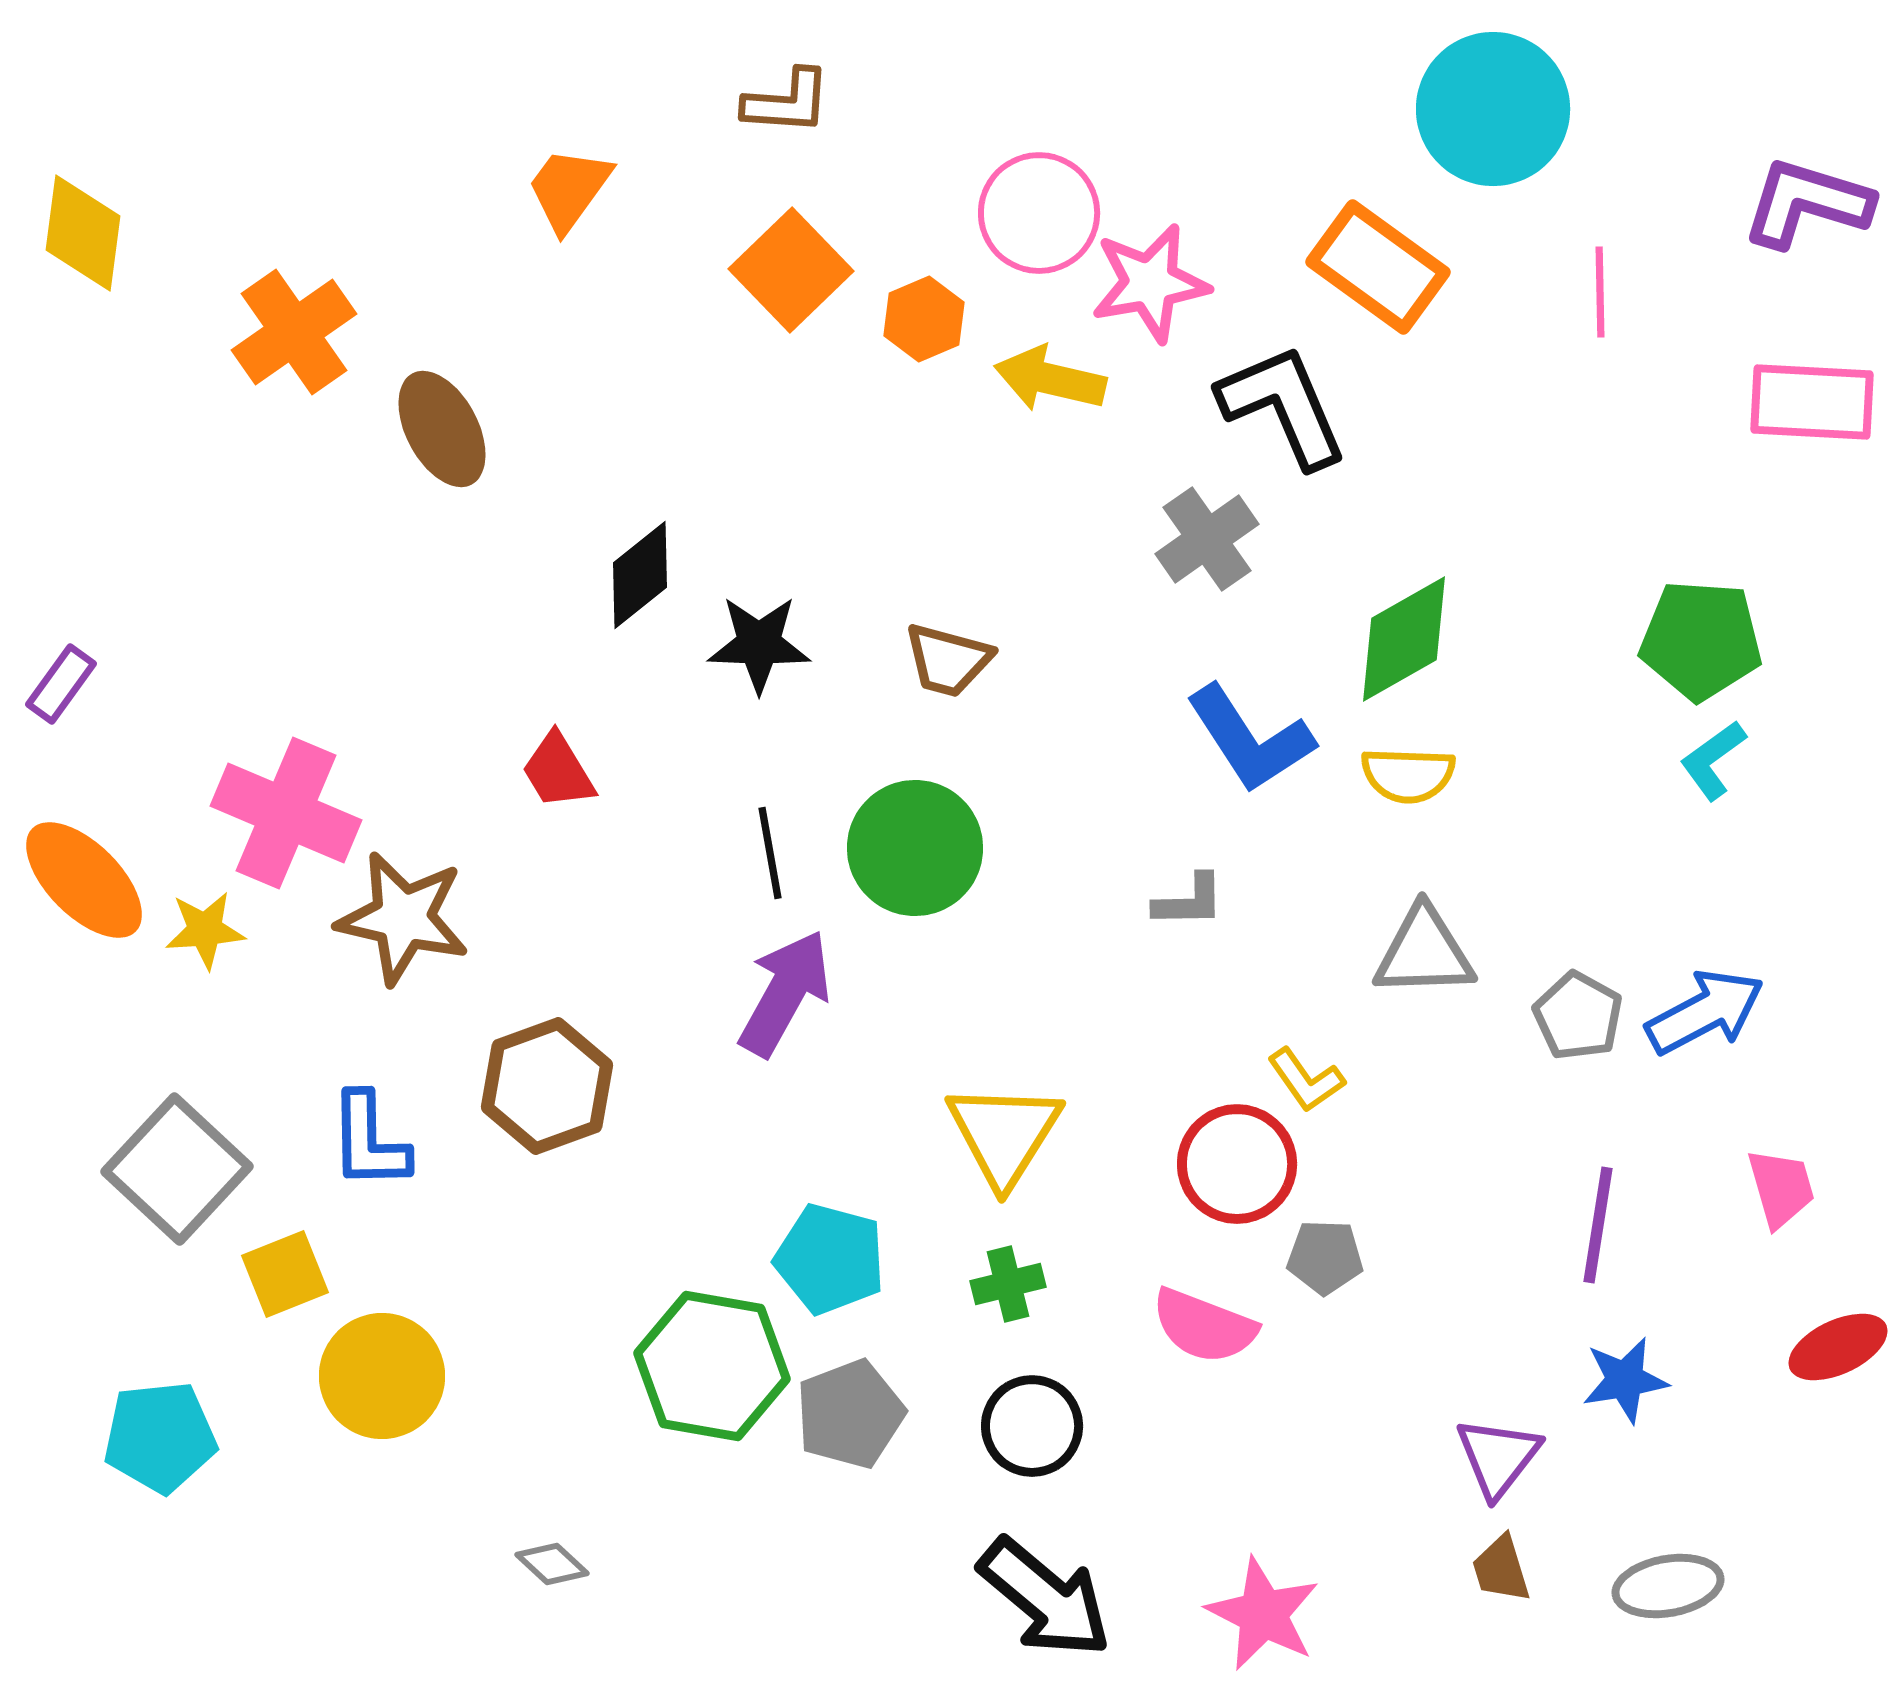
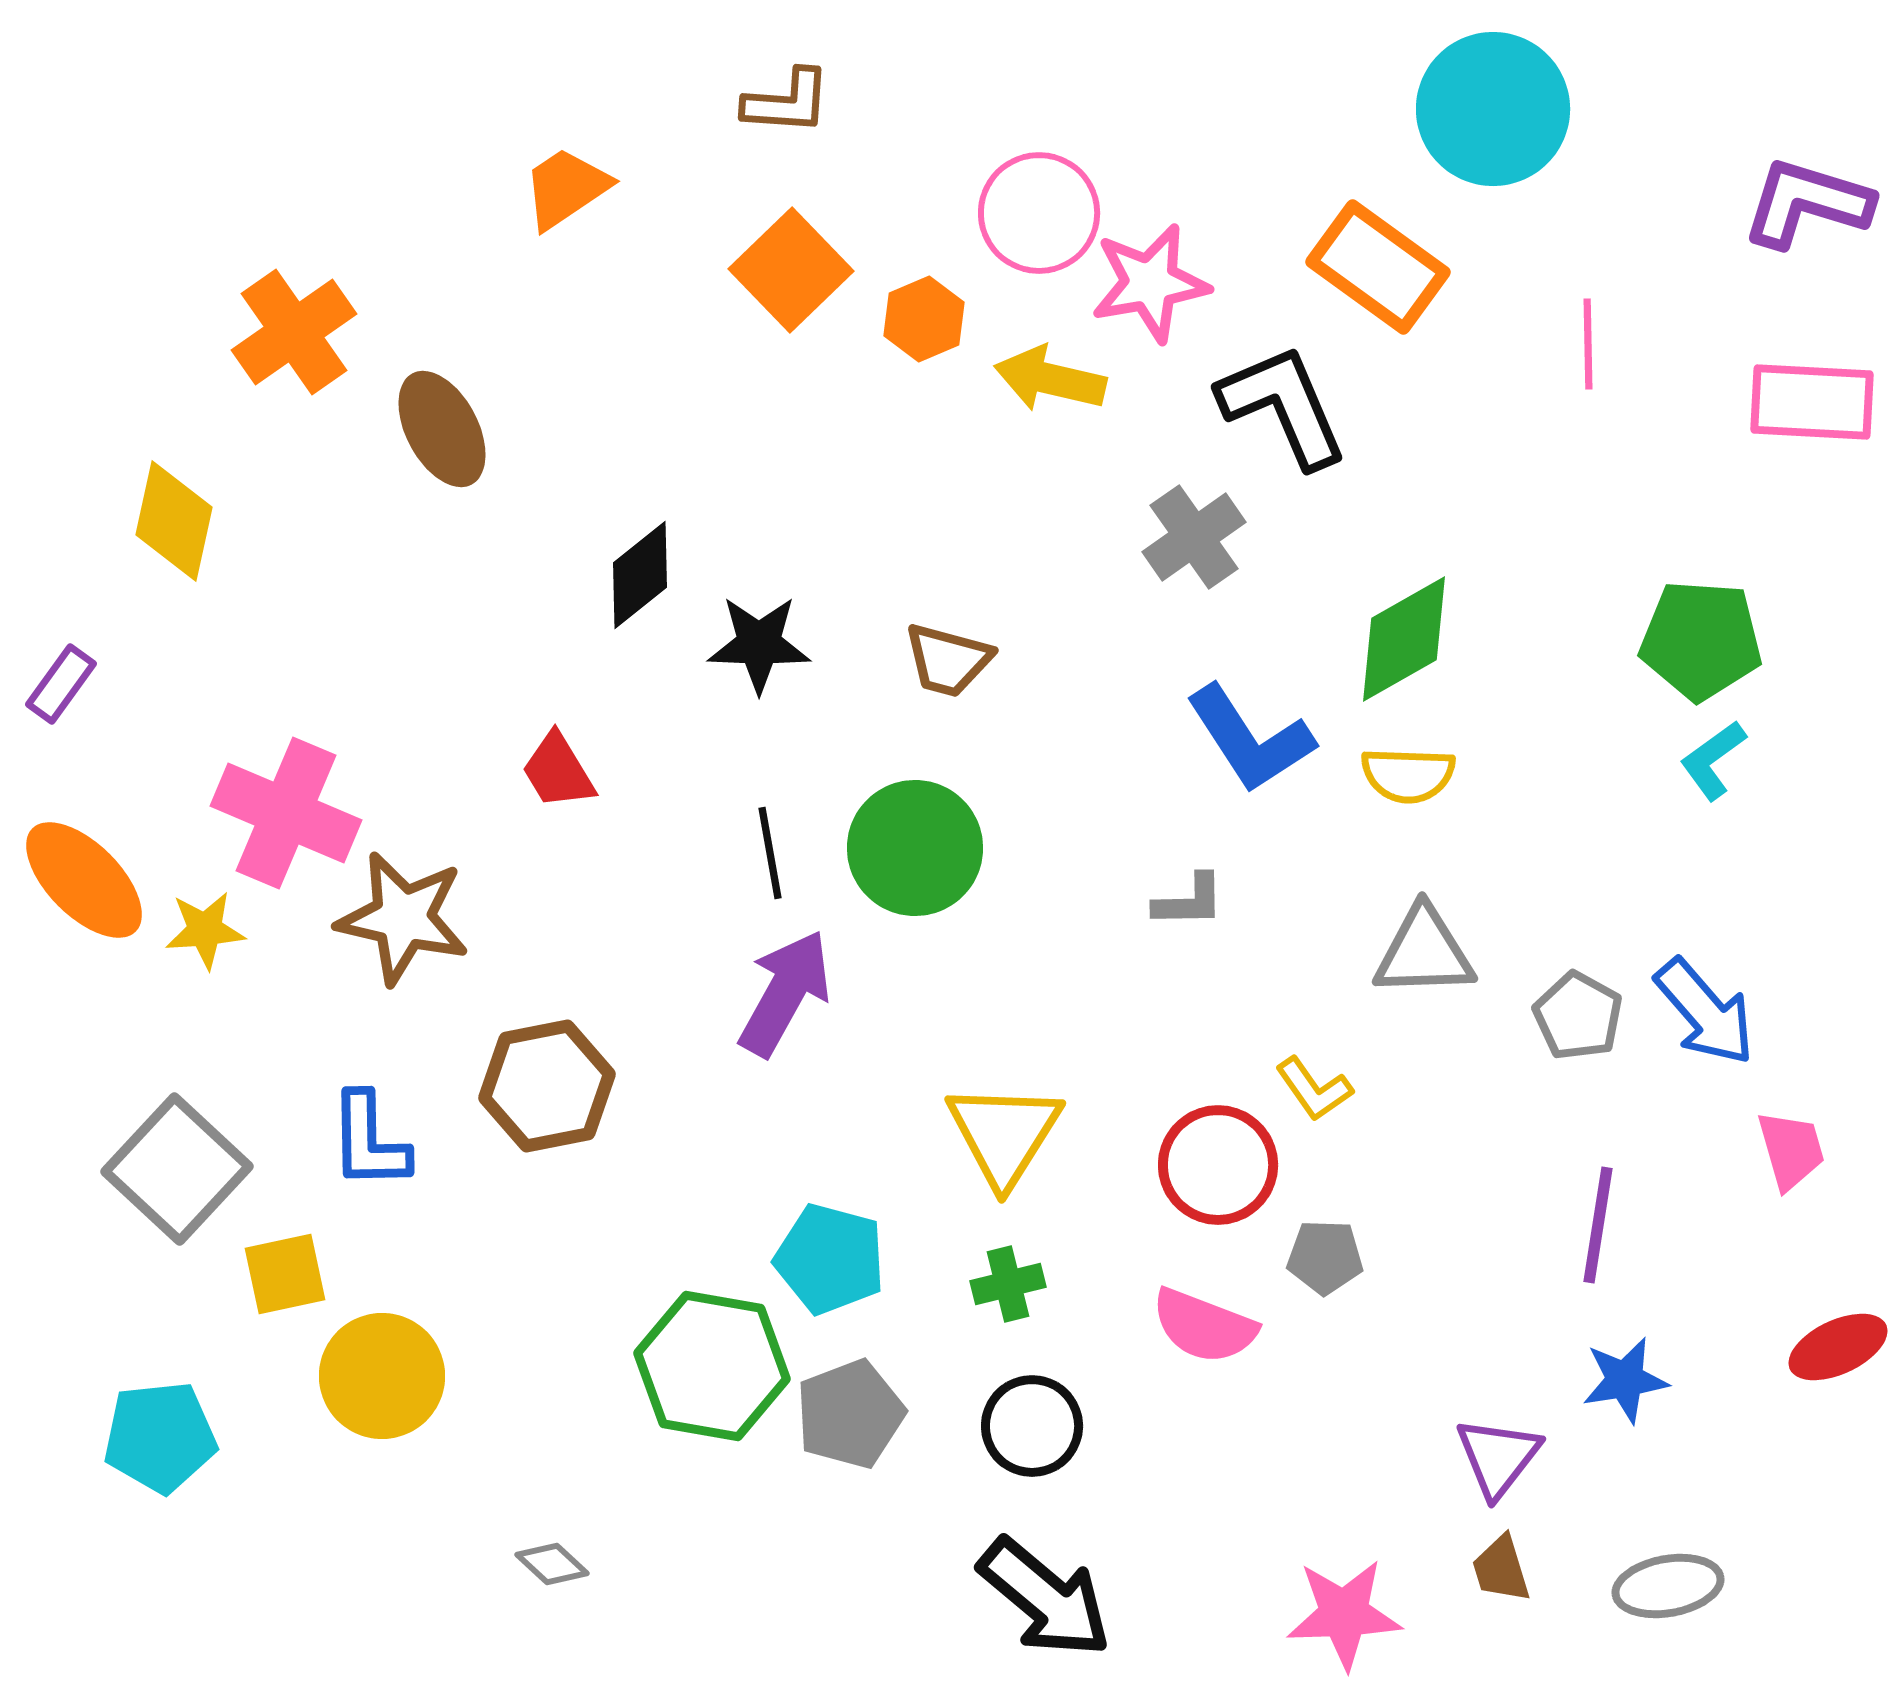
orange trapezoid at (569, 189): moved 3 px left, 1 px up; rotated 20 degrees clockwise
yellow diamond at (83, 233): moved 91 px right, 288 px down; rotated 5 degrees clockwise
pink line at (1600, 292): moved 12 px left, 52 px down
gray cross at (1207, 539): moved 13 px left, 2 px up
blue arrow at (1705, 1012): rotated 77 degrees clockwise
yellow L-shape at (1306, 1080): moved 8 px right, 9 px down
brown hexagon at (547, 1086): rotated 9 degrees clockwise
red circle at (1237, 1164): moved 19 px left, 1 px down
pink trapezoid at (1781, 1188): moved 10 px right, 38 px up
yellow square at (285, 1274): rotated 10 degrees clockwise
pink star at (1263, 1614): moved 81 px right; rotated 29 degrees counterclockwise
